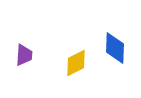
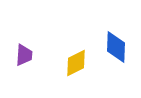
blue diamond: moved 1 px right, 1 px up
